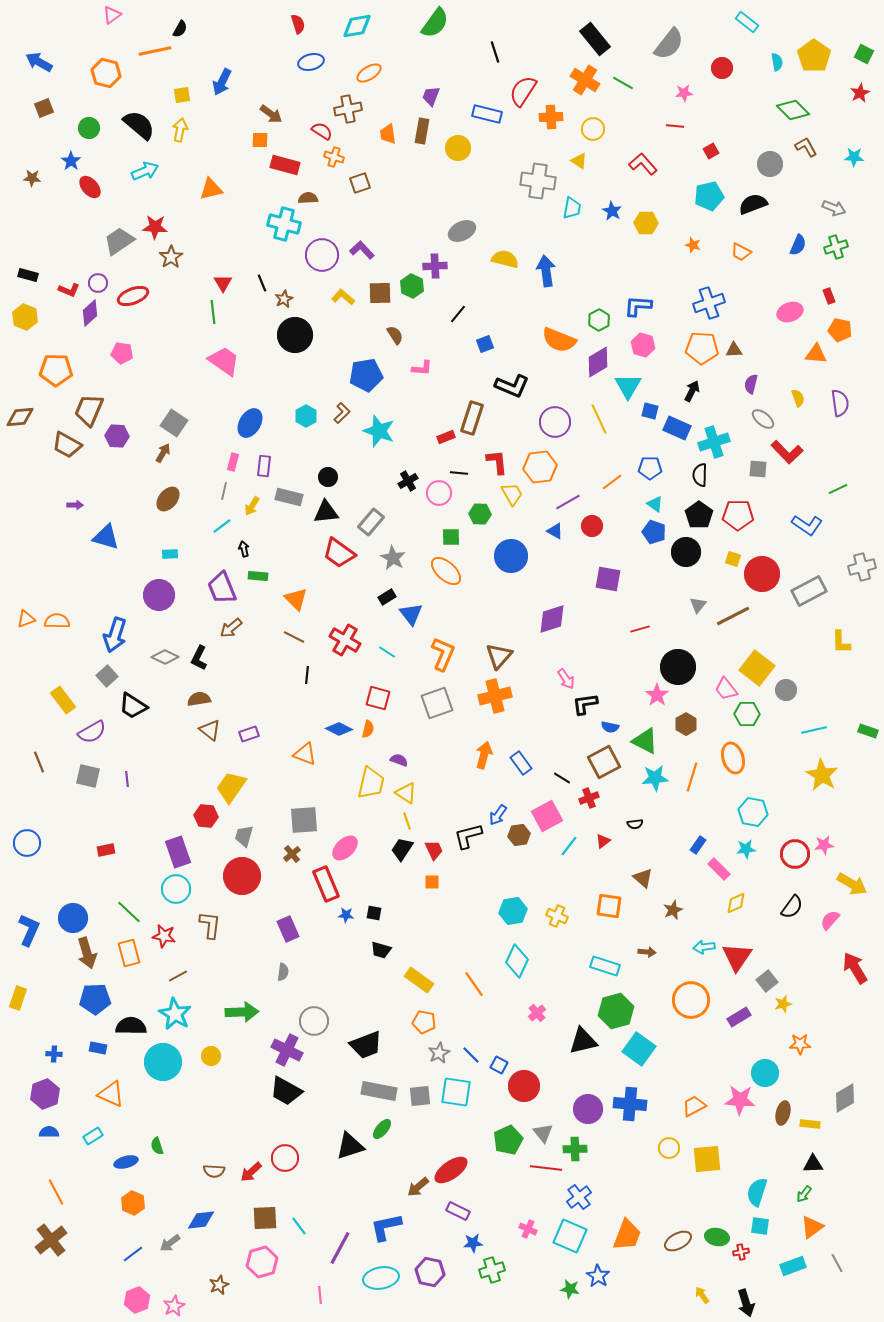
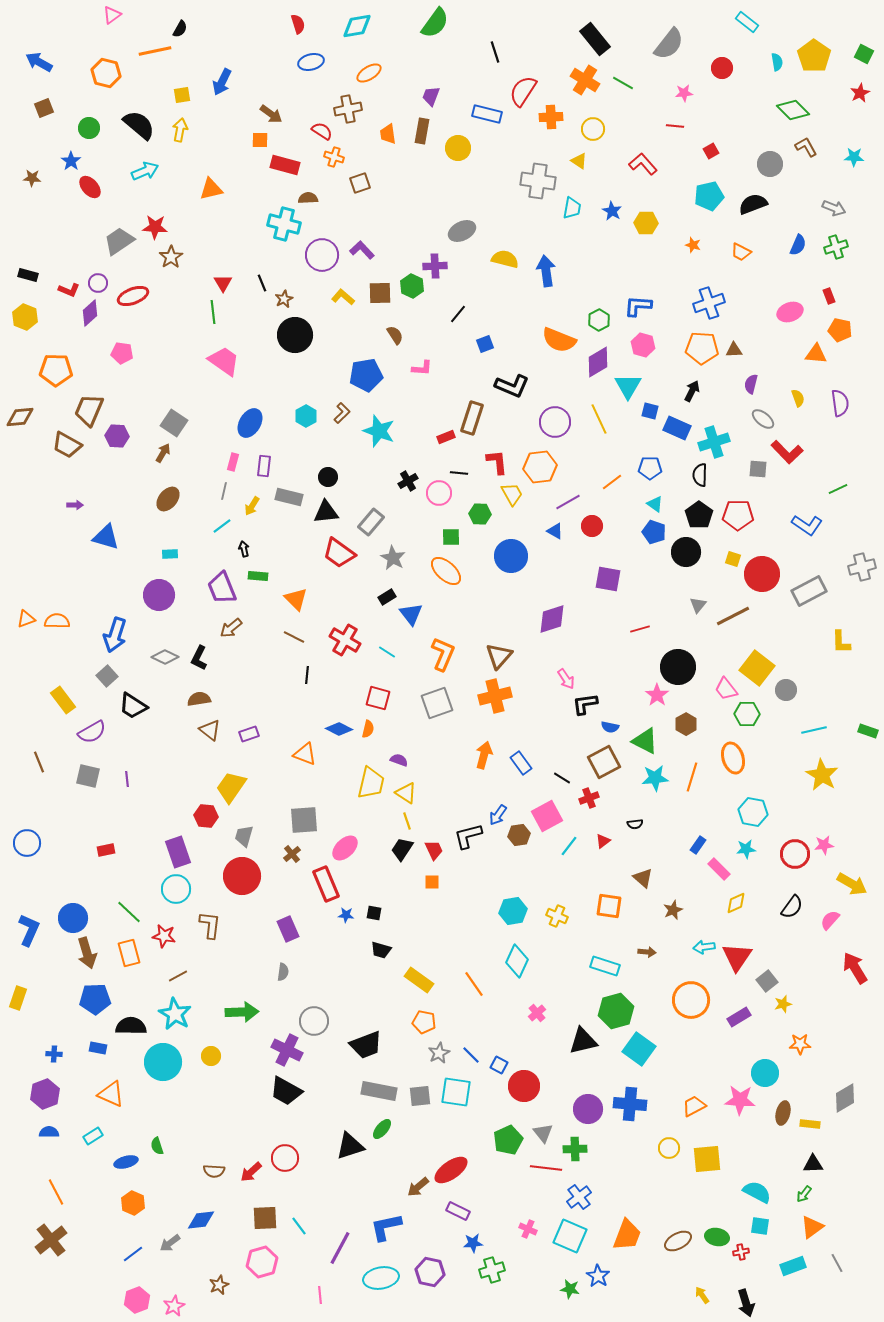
cyan semicircle at (757, 1192): rotated 100 degrees clockwise
